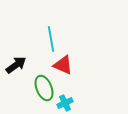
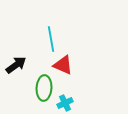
green ellipse: rotated 25 degrees clockwise
